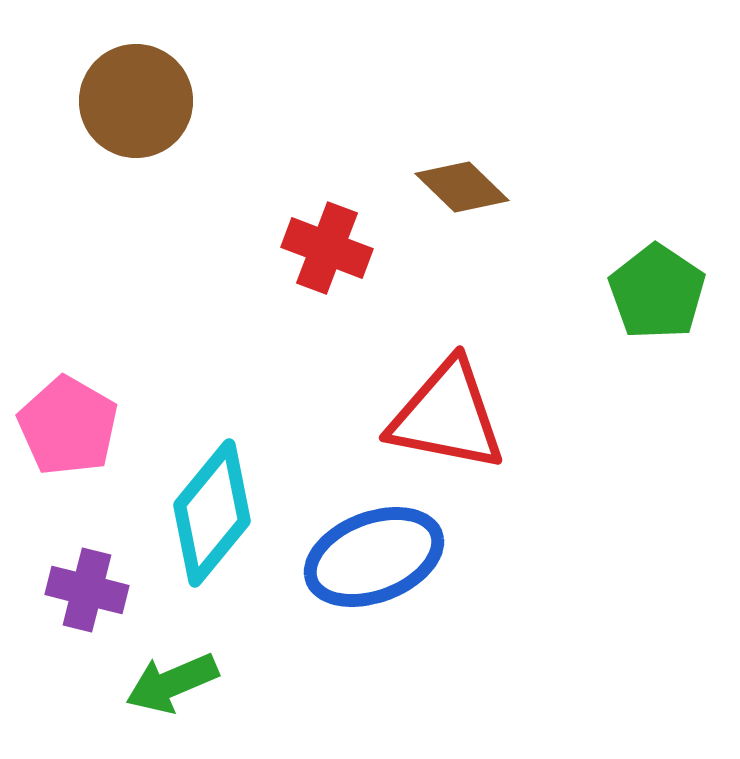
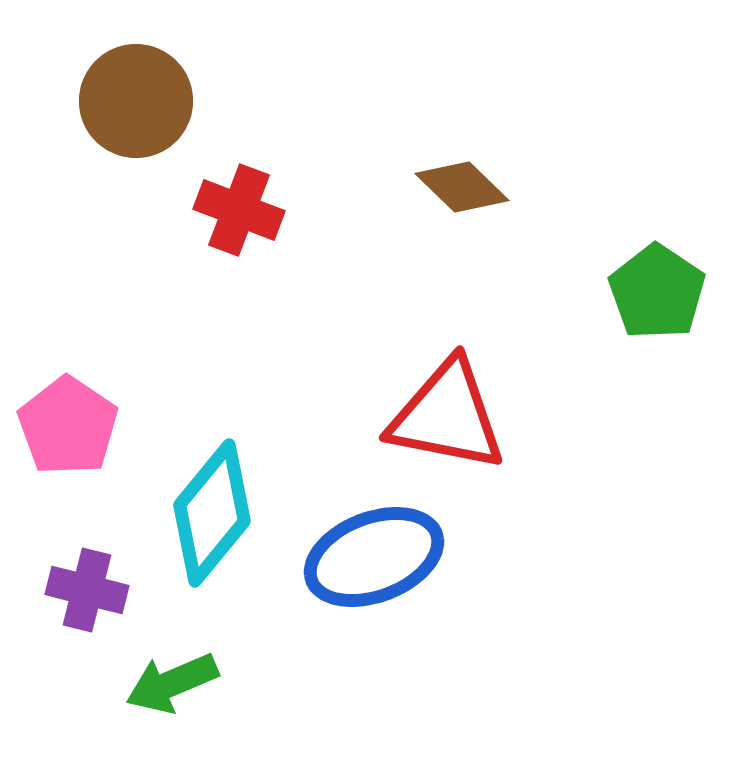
red cross: moved 88 px left, 38 px up
pink pentagon: rotated 4 degrees clockwise
